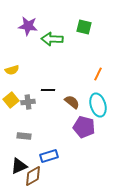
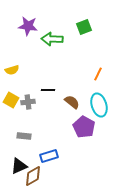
green square: rotated 35 degrees counterclockwise
yellow square: rotated 21 degrees counterclockwise
cyan ellipse: moved 1 px right
purple pentagon: rotated 15 degrees clockwise
